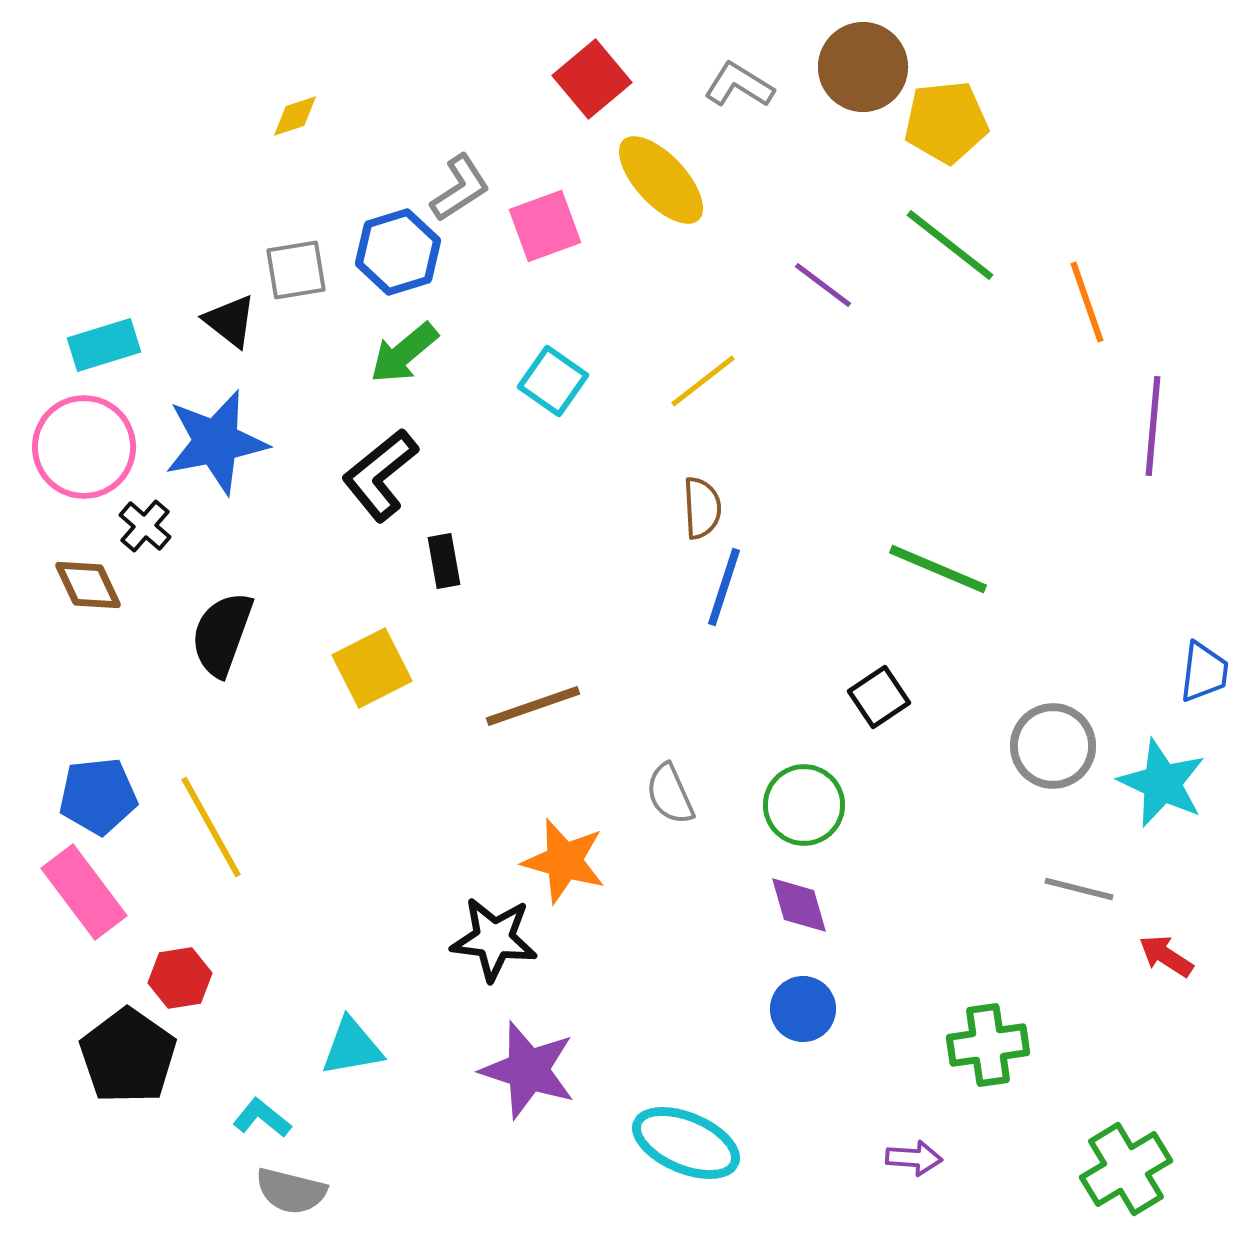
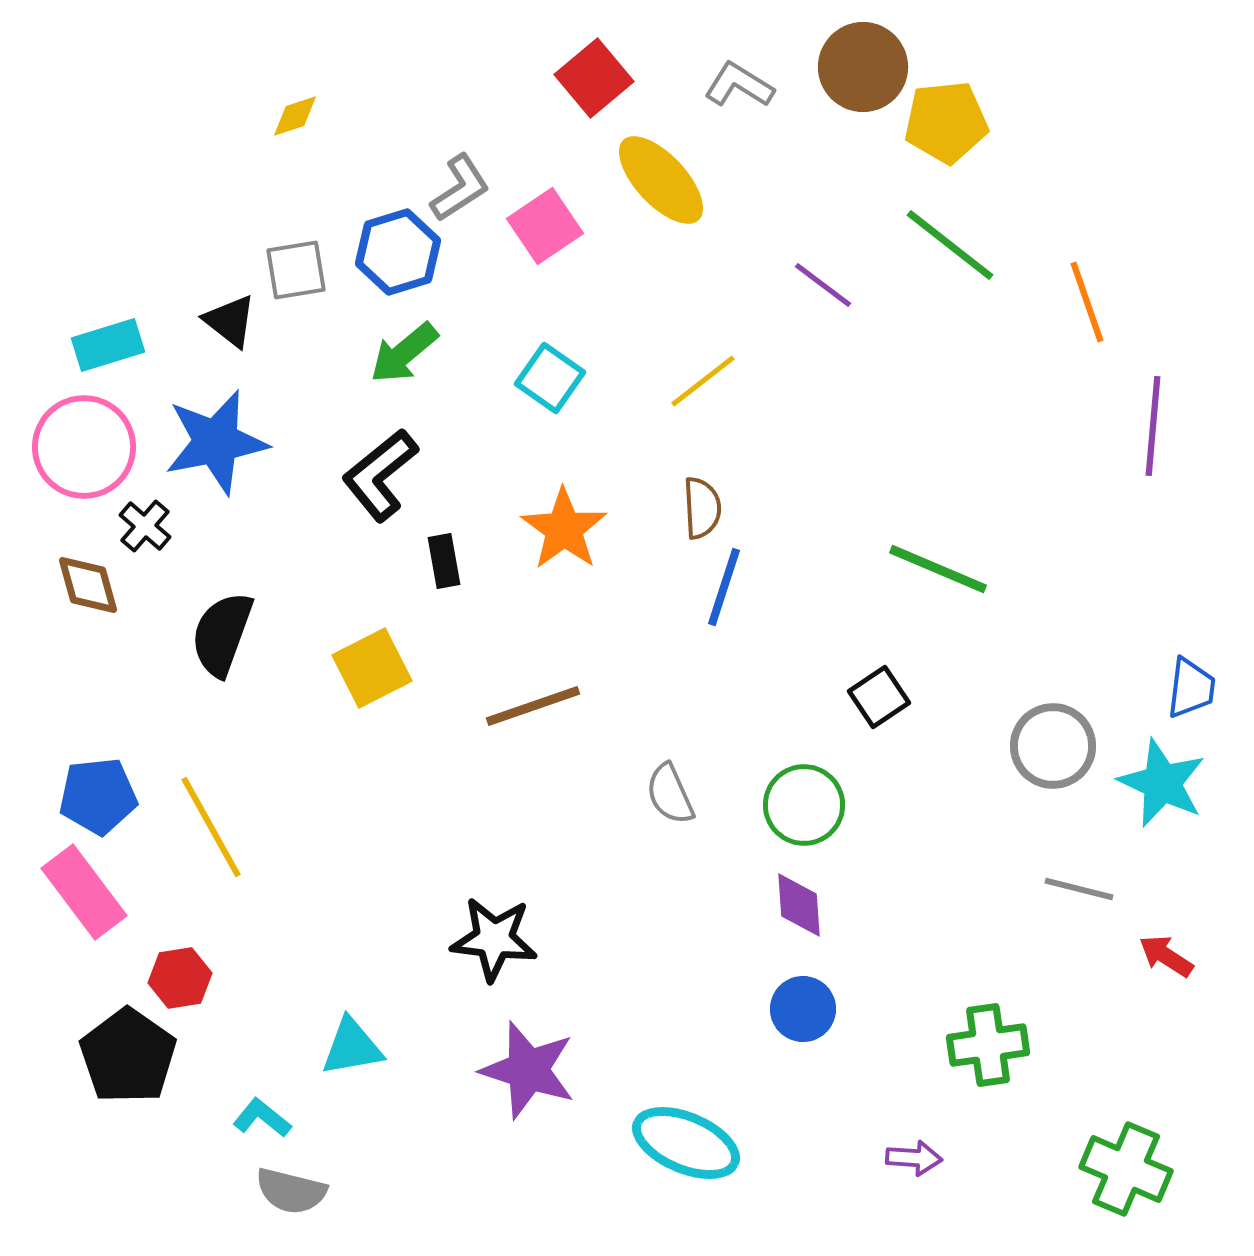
red square at (592, 79): moved 2 px right, 1 px up
pink square at (545, 226): rotated 14 degrees counterclockwise
cyan rectangle at (104, 345): moved 4 px right
cyan square at (553, 381): moved 3 px left, 3 px up
brown diamond at (88, 585): rotated 10 degrees clockwise
blue trapezoid at (1204, 672): moved 13 px left, 16 px down
orange star at (564, 861): moved 332 px up; rotated 20 degrees clockwise
purple diamond at (799, 905): rotated 12 degrees clockwise
green cross at (1126, 1169): rotated 36 degrees counterclockwise
